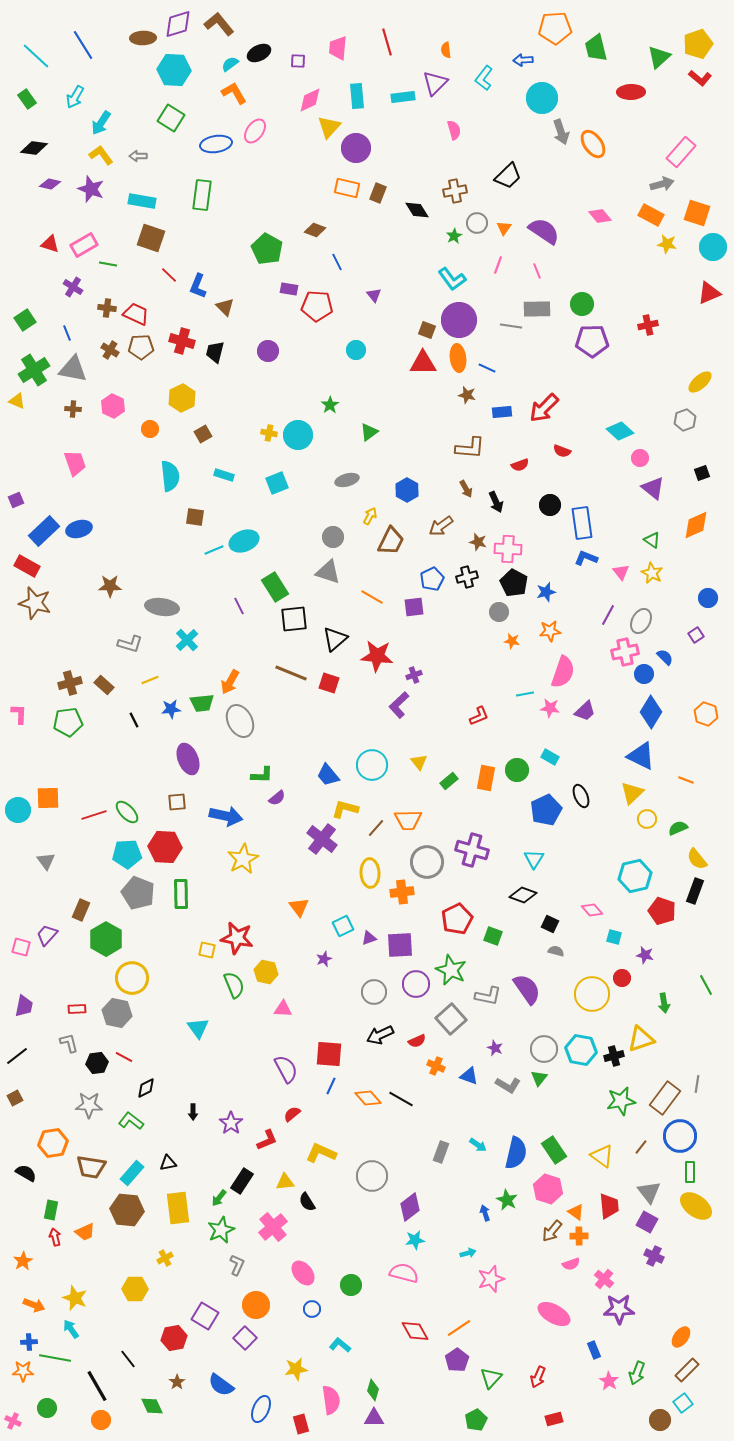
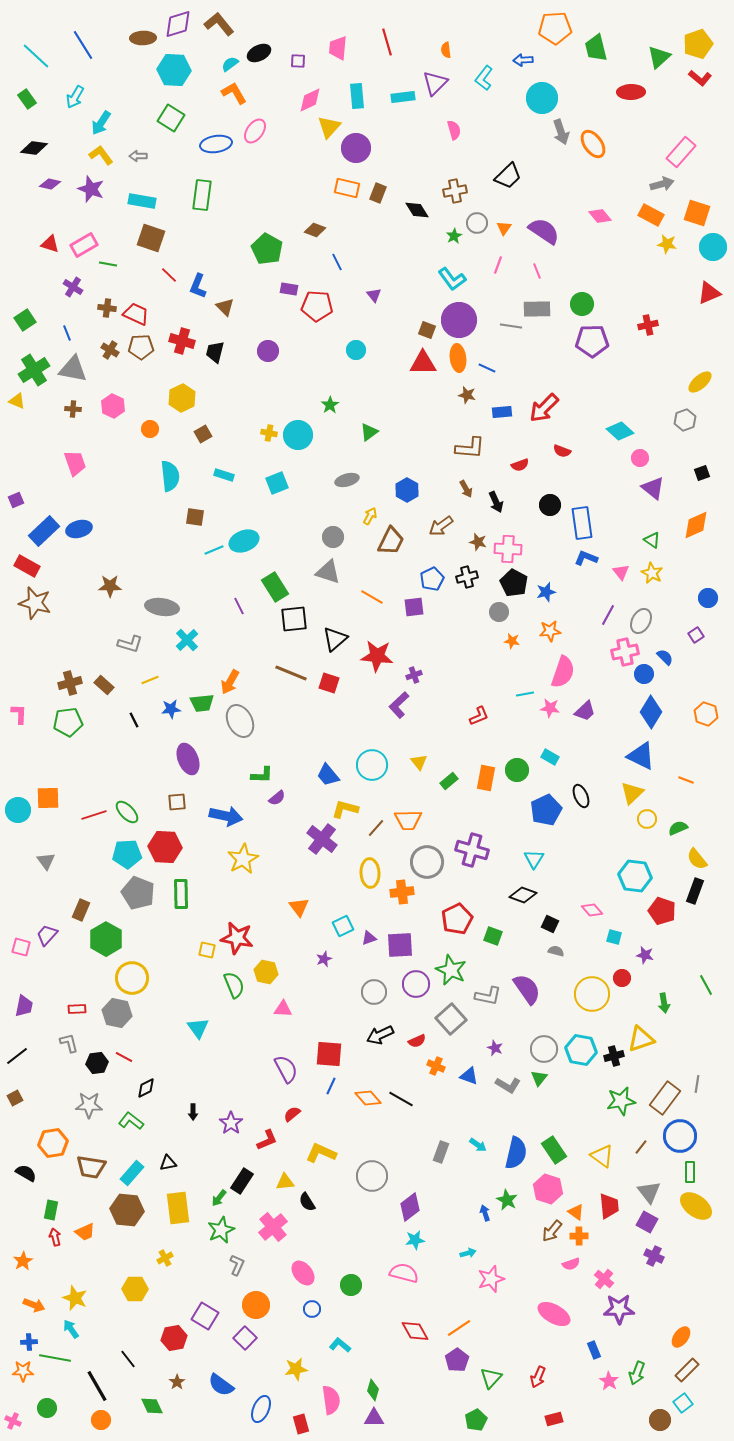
cyan hexagon at (635, 876): rotated 20 degrees clockwise
